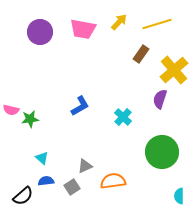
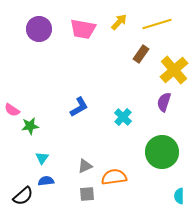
purple circle: moved 1 px left, 3 px up
purple semicircle: moved 4 px right, 3 px down
blue L-shape: moved 1 px left, 1 px down
pink semicircle: moved 1 px right; rotated 21 degrees clockwise
green star: moved 7 px down
cyan triangle: rotated 24 degrees clockwise
orange semicircle: moved 1 px right, 4 px up
gray square: moved 15 px right, 7 px down; rotated 28 degrees clockwise
